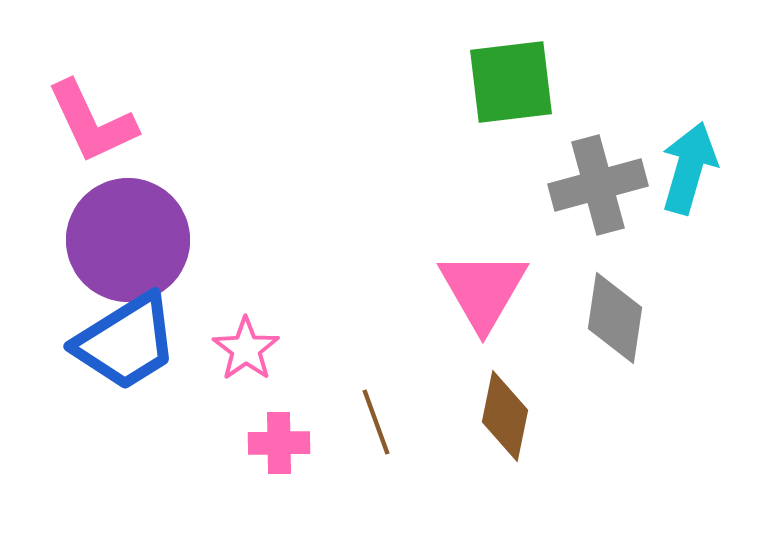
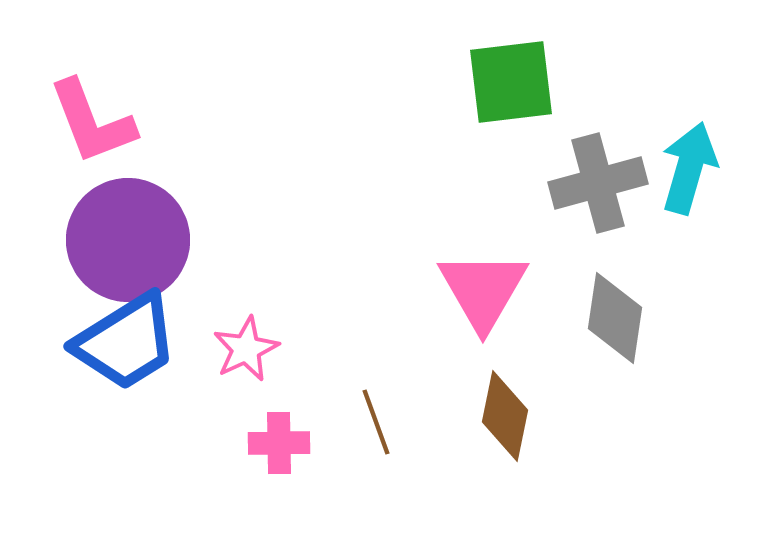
pink L-shape: rotated 4 degrees clockwise
gray cross: moved 2 px up
pink star: rotated 10 degrees clockwise
